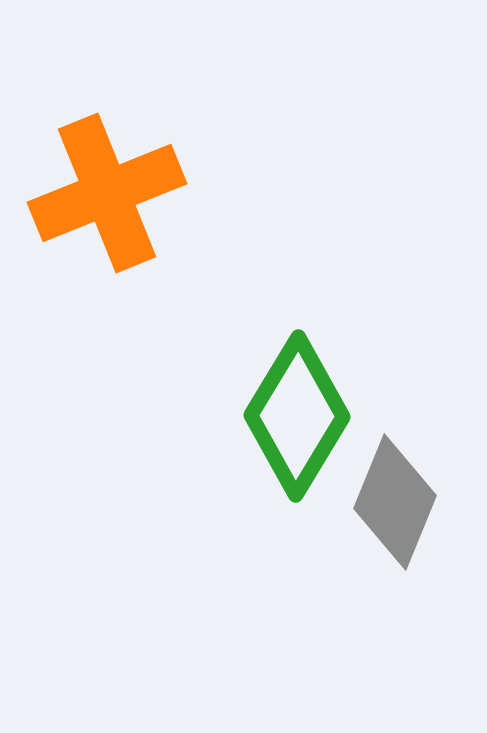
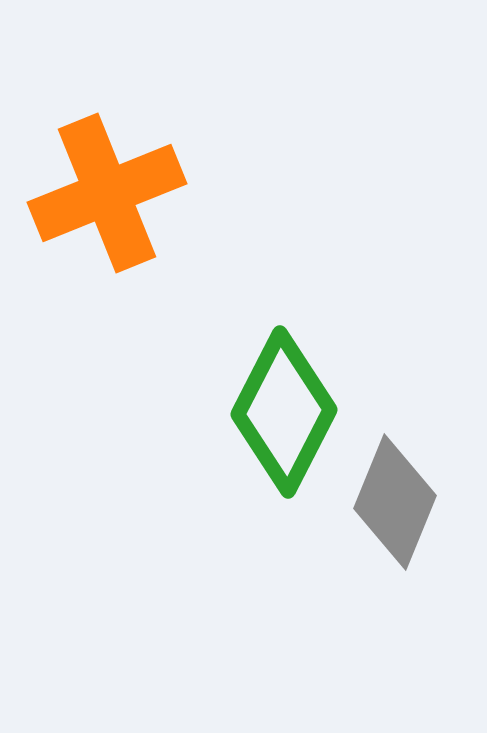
green diamond: moved 13 px left, 4 px up; rotated 4 degrees counterclockwise
